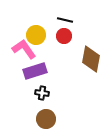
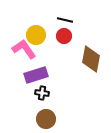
purple rectangle: moved 1 px right, 4 px down
